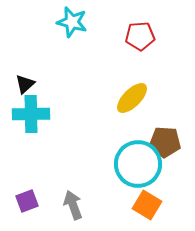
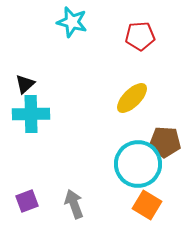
gray arrow: moved 1 px right, 1 px up
